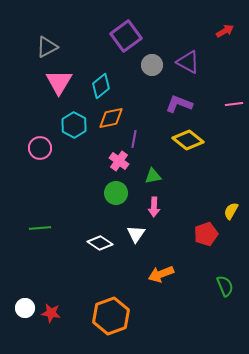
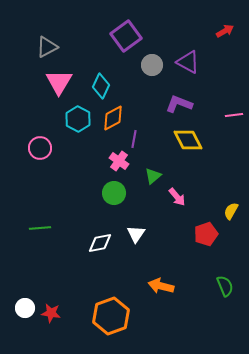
cyan diamond: rotated 25 degrees counterclockwise
pink line: moved 11 px down
orange diamond: moved 2 px right; rotated 16 degrees counterclockwise
cyan hexagon: moved 4 px right, 6 px up
yellow diamond: rotated 24 degrees clockwise
green triangle: rotated 30 degrees counterclockwise
green circle: moved 2 px left
pink arrow: moved 23 px right, 10 px up; rotated 42 degrees counterclockwise
white diamond: rotated 45 degrees counterclockwise
orange arrow: moved 12 px down; rotated 35 degrees clockwise
